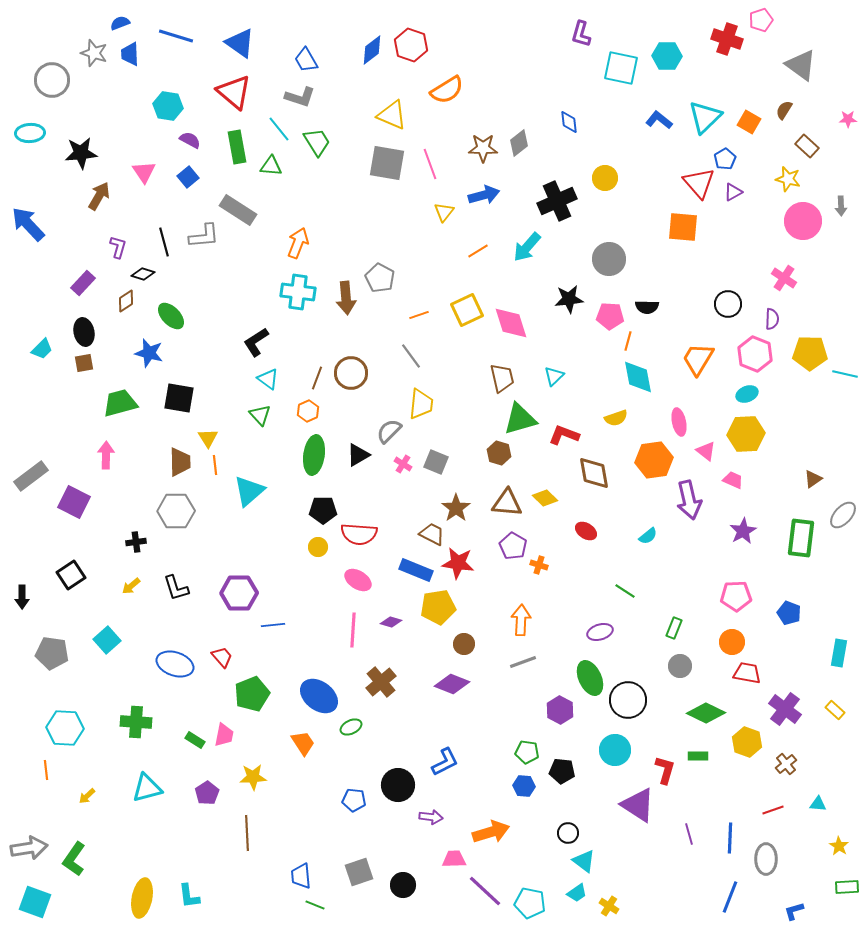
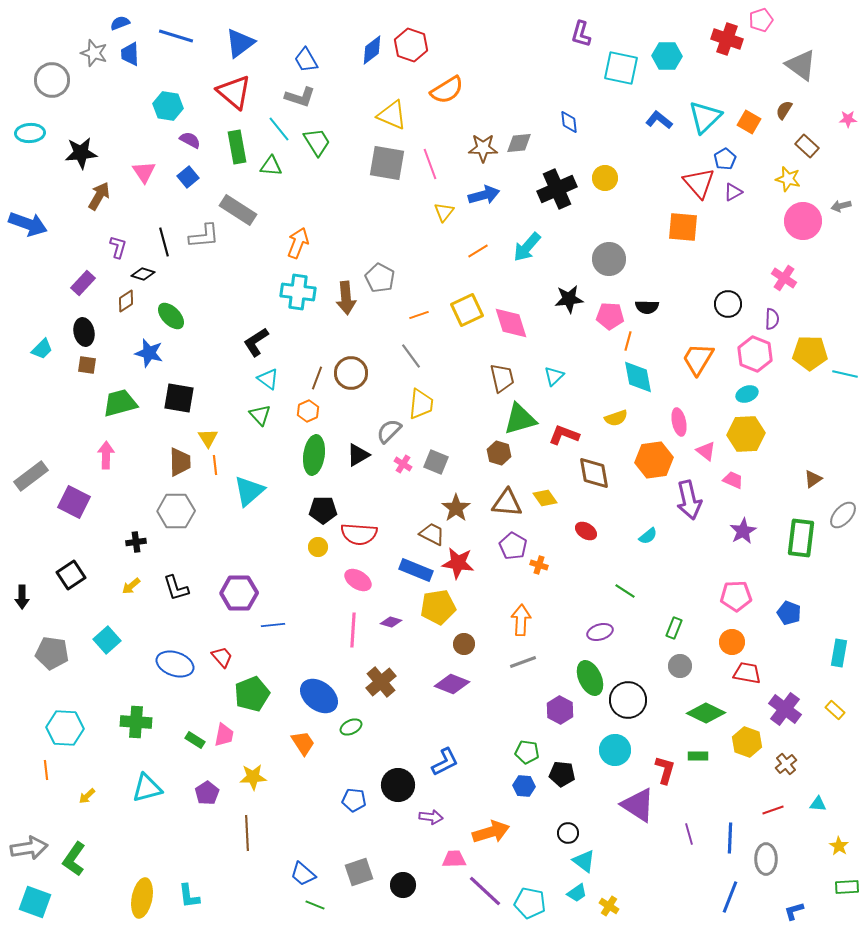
blue triangle at (240, 43): rotated 48 degrees clockwise
gray diamond at (519, 143): rotated 32 degrees clockwise
black cross at (557, 201): moved 12 px up
gray arrow at (841, 206): rotated 78 degrees clockwise
blue arrow at (28, 224): rotated 153 degrees clockwise
brown square at (84, 363): moved 3 px right, 2 px down; rotated 18 degrees clockwise
yellow diamond at (545, 498): rotated 10 degrees clockwise
black pentagon at (562, 771): moved 3 px down
blue trapezoid at (301, 876): moved 2 px right, 2 px up; rotated 44 degrees counterclockwise
